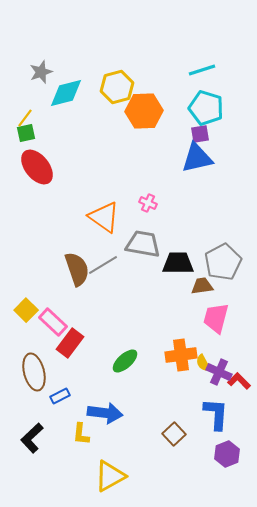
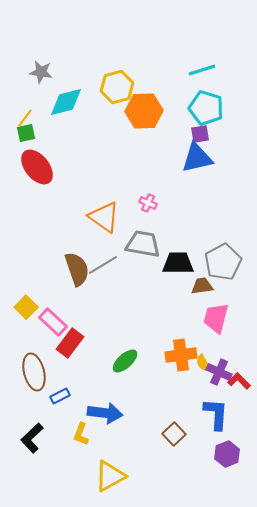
gray star: rotated 30 degrees clockwise
cyan diamond: moved 9 px down
yellow square: moved 3 px up
yellow L-shape: rotated 15 degrees clockwise
